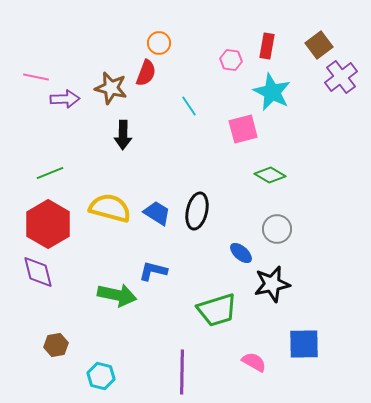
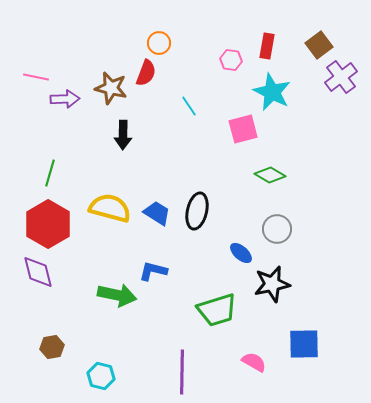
green line: rotated 52 degrees counterclockwise
brown hexagon: moved 4 px left, 2 px down
